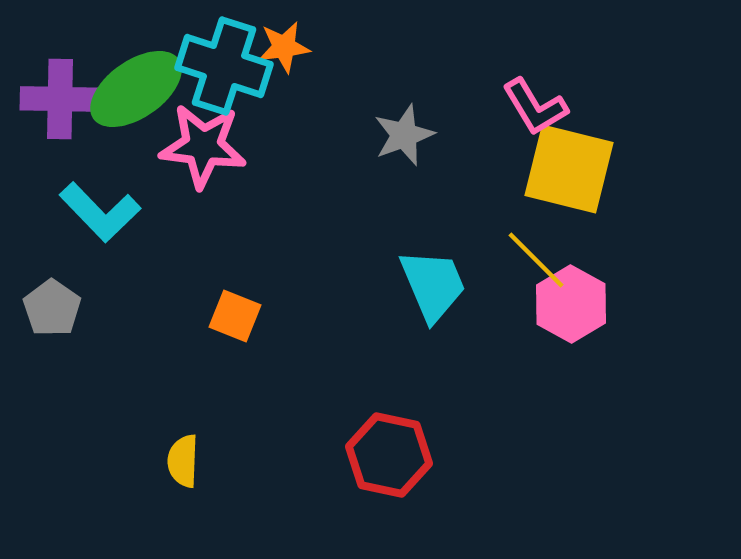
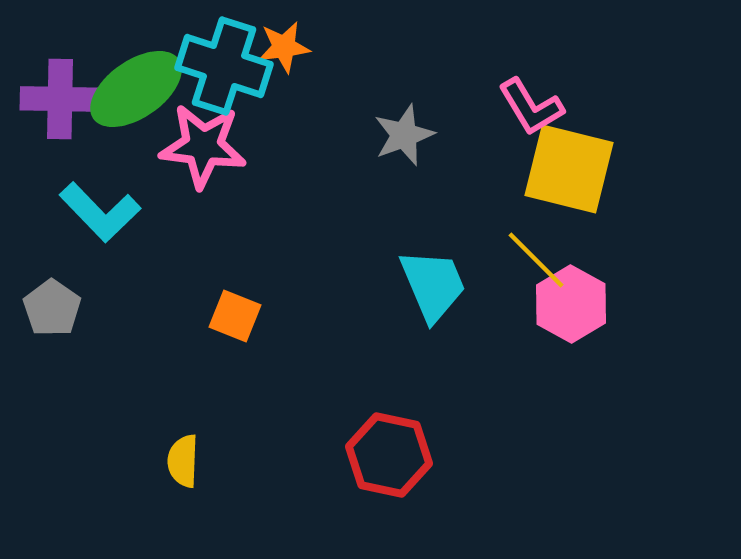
pink L-shape: moved 4 px left
